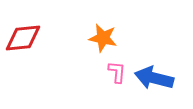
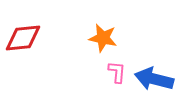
blue arrow: moved 1 px down
